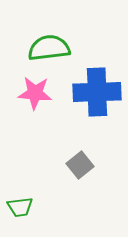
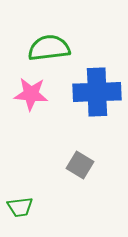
pink star: moved 4 px left, 1 px down
gray square: rotated 20 degrees counterclockwise
